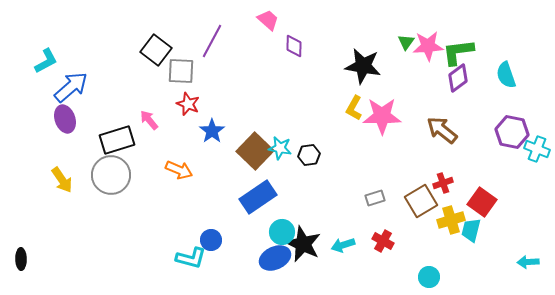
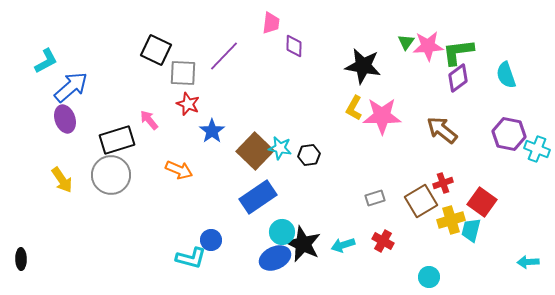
pink trapezoid at (268, 20): moved 3 px right, 3 px down; rotated 55 degrees clockwise
purple line at (212, 41): moved 12 px right, 15 px down; rotated 16 degrees clockwise
black square at (156, 50): rotated 12 degrees counterclockwise
gray square at (181, 71): moved 2 px right, 2 px down
purple hexagon at (512, 132): moved 3 px left, 2 px down
